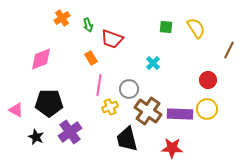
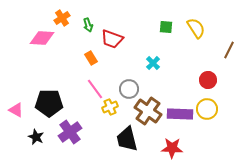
pink diamond: moved 1 px right, 21 px up; rotated 25 degrees clockwise
pink line: moved 4 px left, 4 px down; rotated 45 degrees counterclockwise
